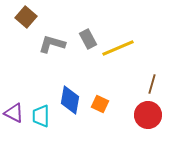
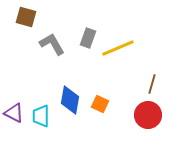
brown square: rotated 25 degrees counterclockwise
gray rectangle: moved 1 px up; rotated 48 degrees clockwise
gray L-shape: rotated 44 degrees clockwise
